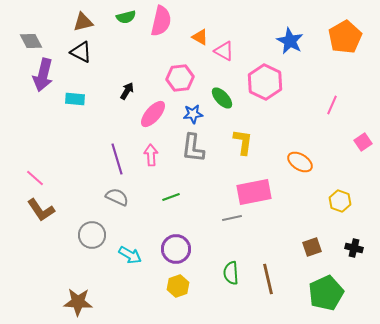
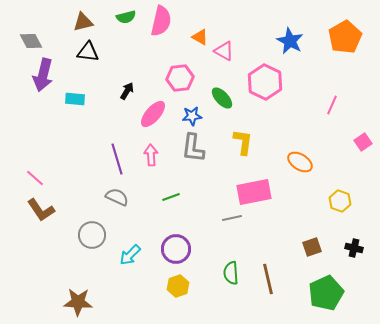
black triangle at (81, 52): moved 7 px right; rotated 20 degrees counterclockwise
blue star at (193, 114): moved 1 px left, 2 px down
cyan arrow at (130, 255): rotated 105 degrees clockwise
